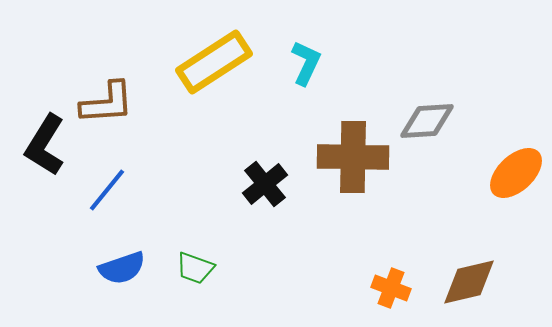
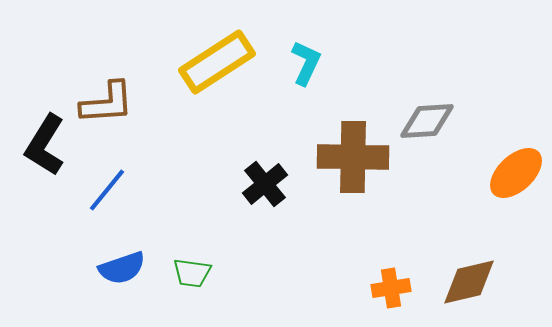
yellow rectangle: moved 3 px right
green trapezoid: moved 3 px left, 5 px down; rotated 12 degrees counterclockwise
orange cross: rotated 30 degrees counterclockwise
